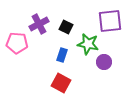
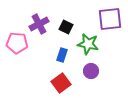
purple square: moved 2 px up
purple circle: moved 13 px left, 9 px down
red square: rotated 24 degrees clockwise
